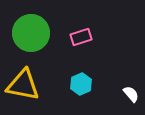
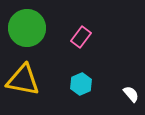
green circle: moved 4 px left, 5 px up
pink rectangle: rotated 35 degrees counterclockwise
yellow triangle: moved 5 px up
